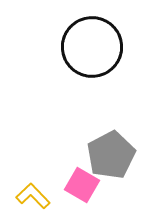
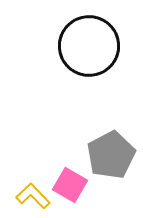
black circle: moved 3 px left, 1 px up
pink square: moved 12 px left
